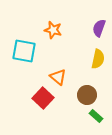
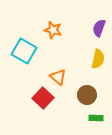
cyan square: rotated 20 degrees clockwise
green rectangle: moved 2 px down; rotated 40 degrees counterclockwise
